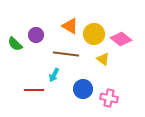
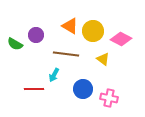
yellow circle: moved 1 px left, 3 px up
pink diamond: rotated 10 degrees counterclockwise
green semicircle: rotated 14 degrees counterclockwise
red line: moved 1 px up
